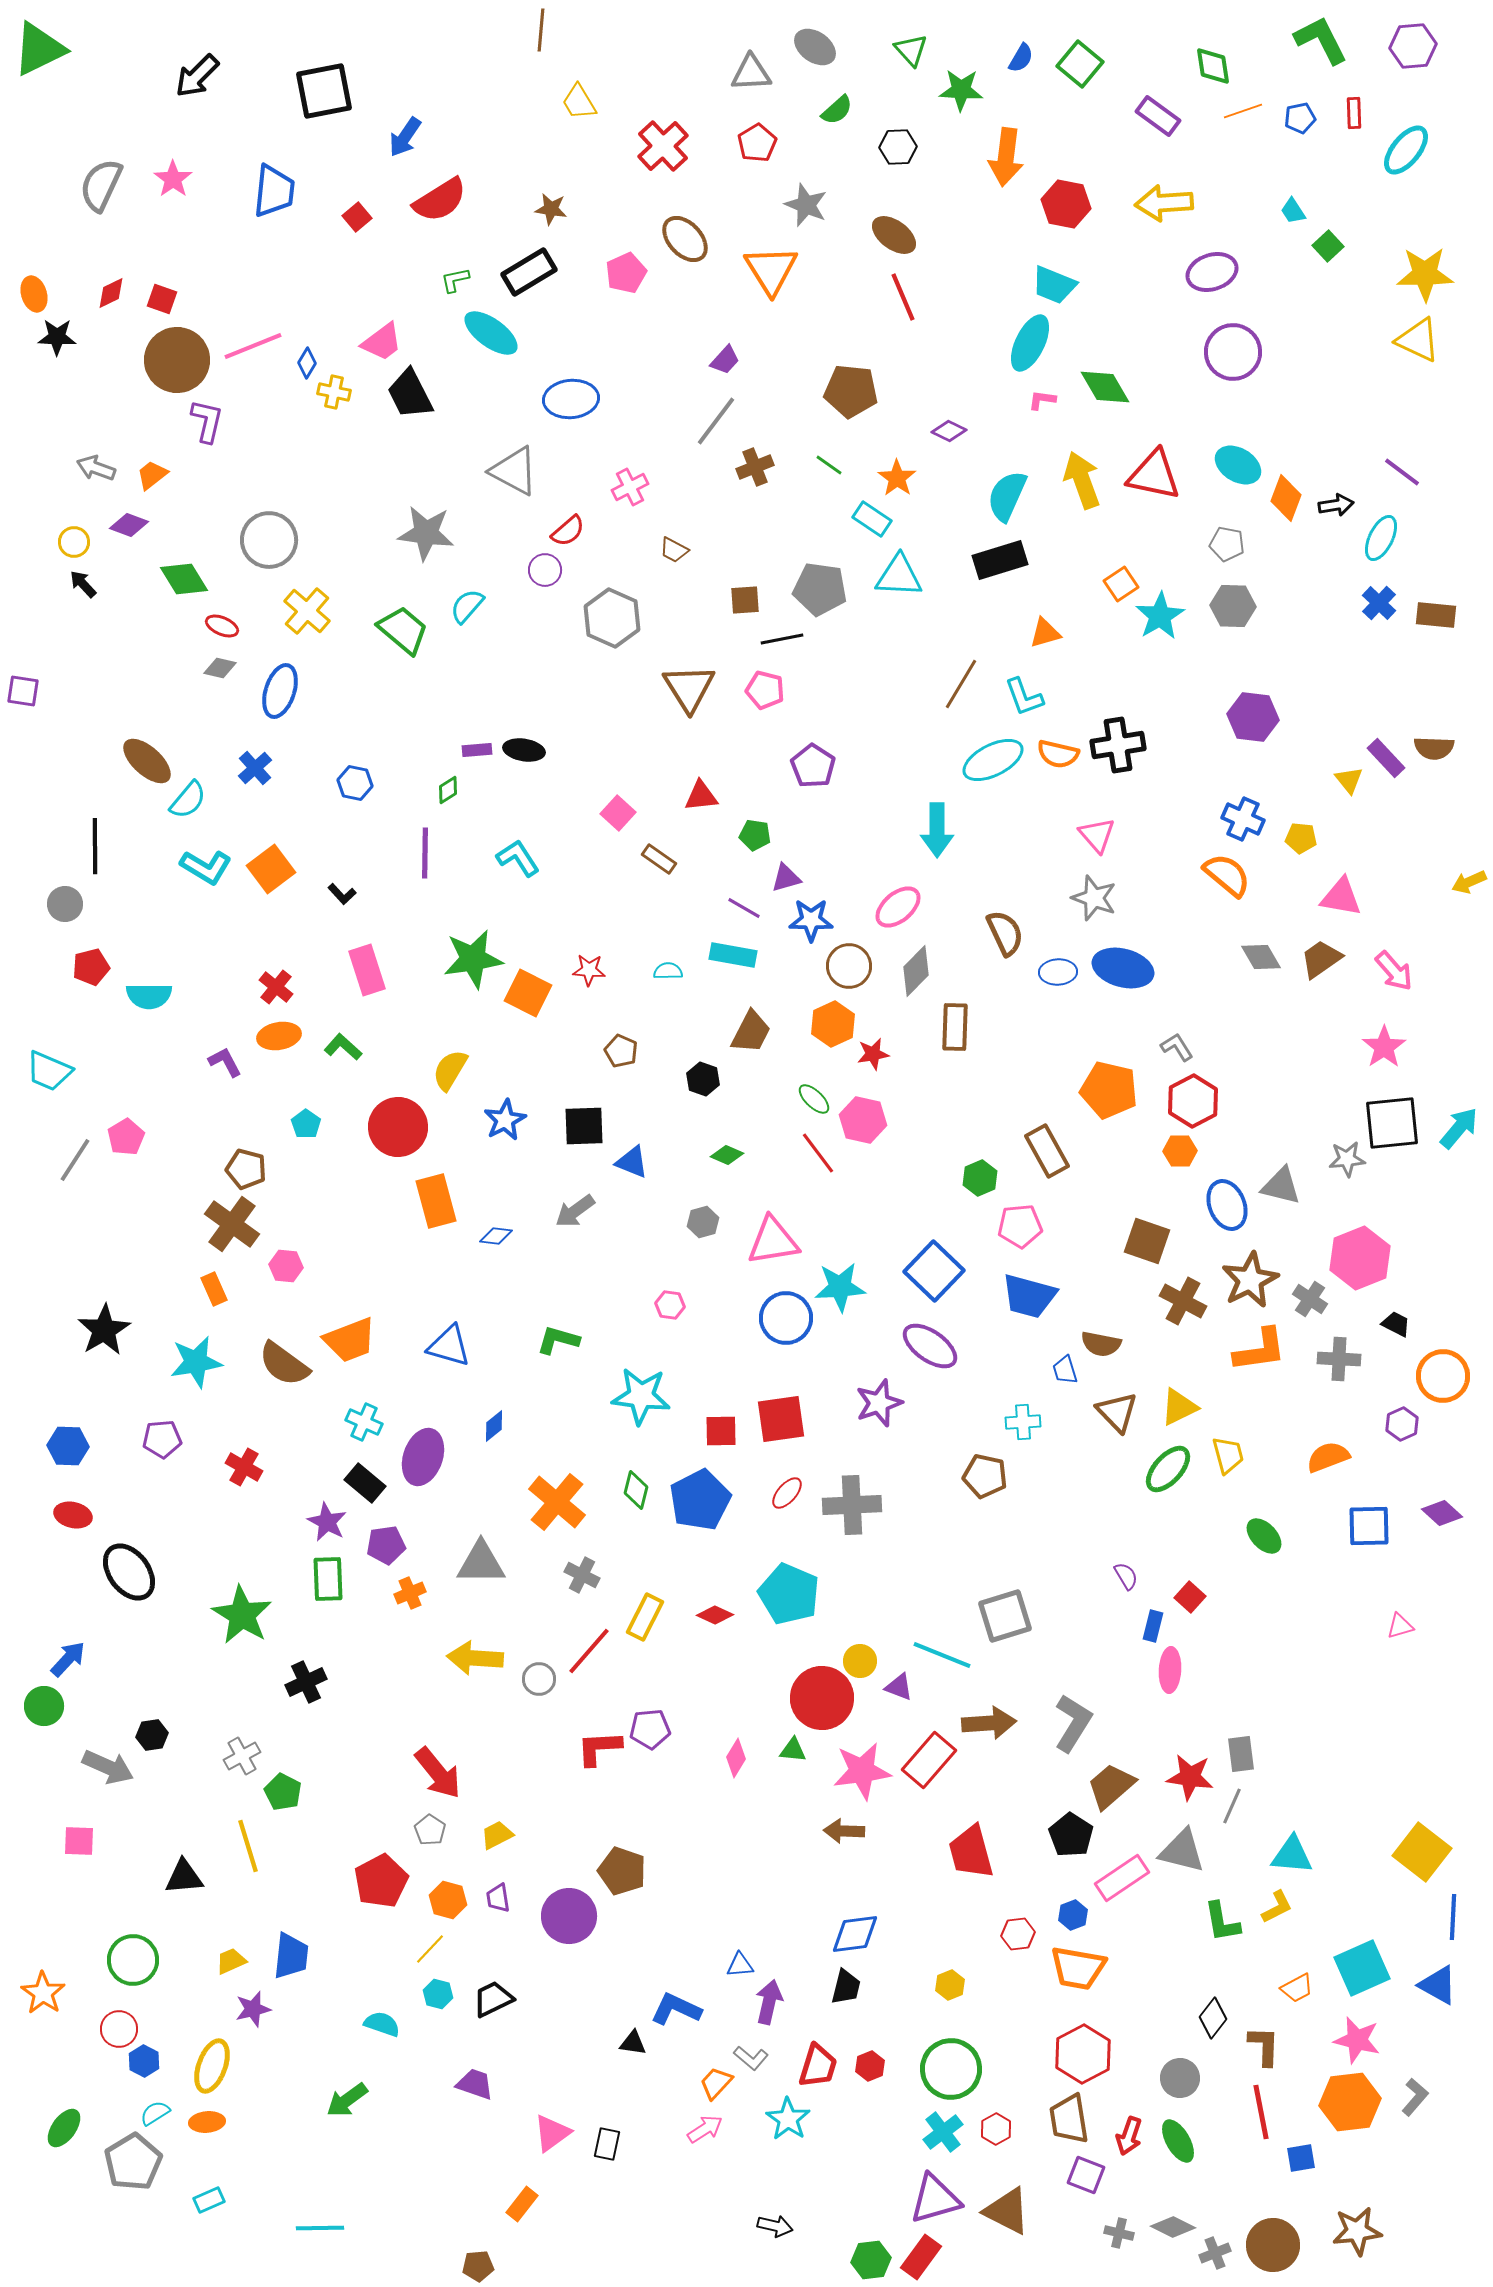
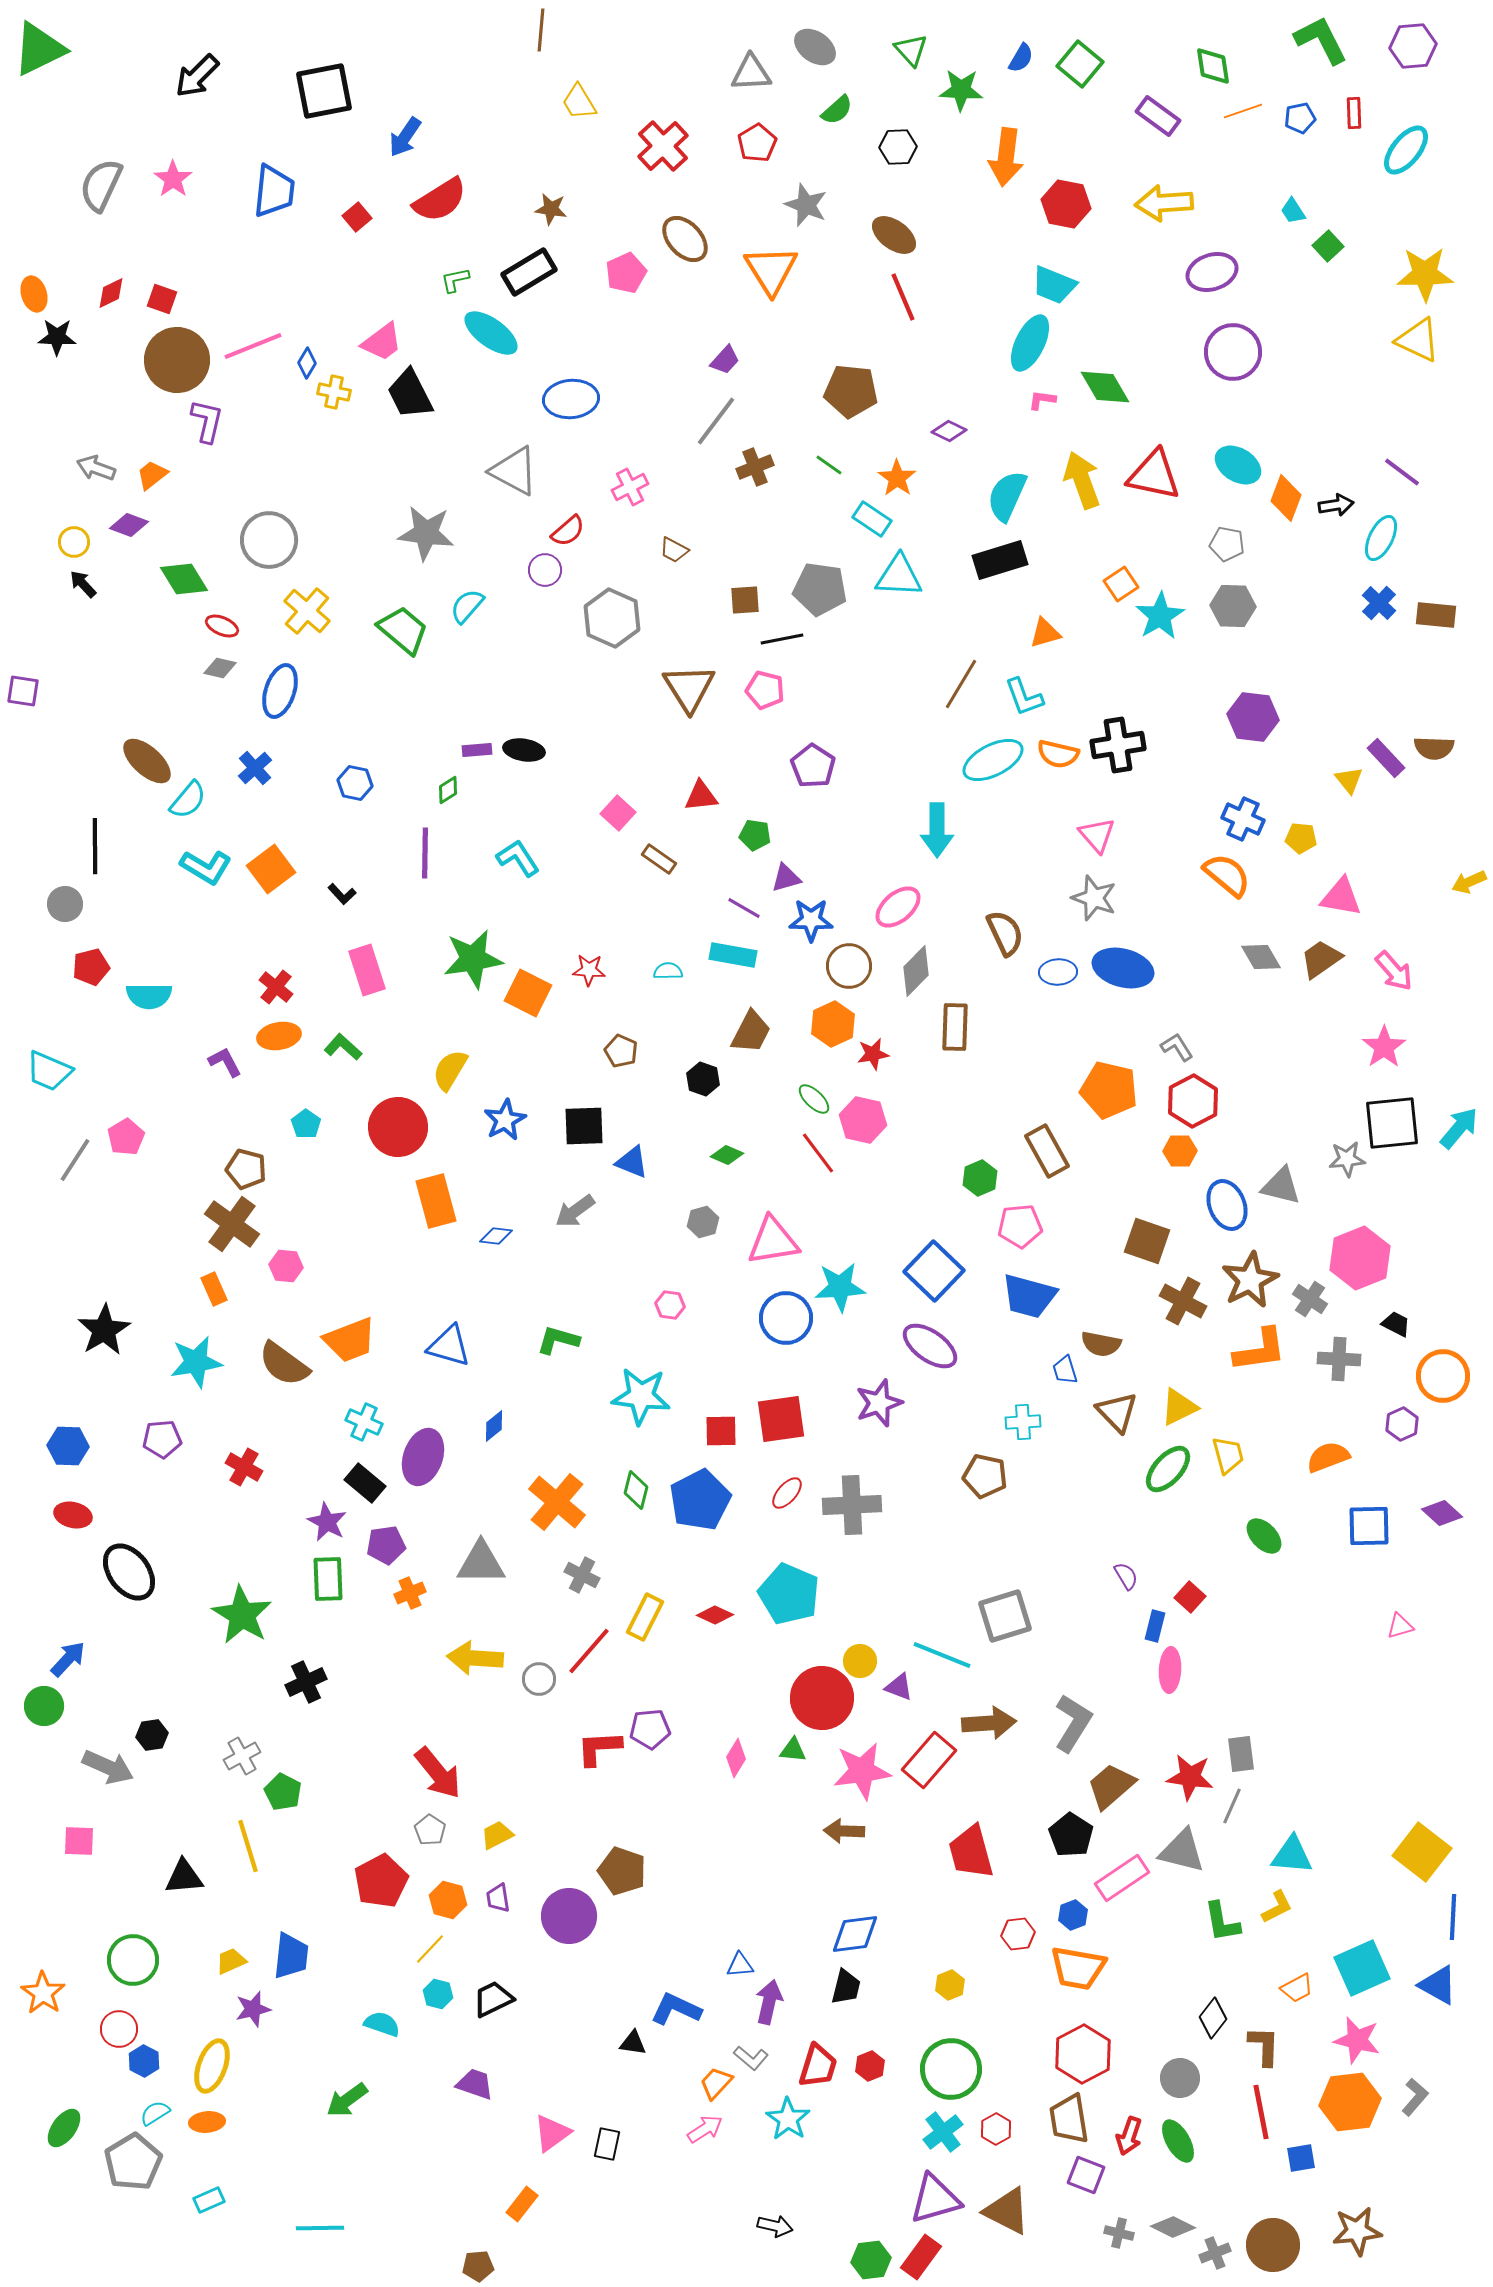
blue rectangle at (1153, 1626): moved 2 px right
